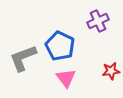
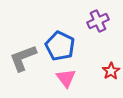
red star: rotated 24 degrees counterclockwise
